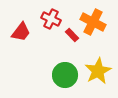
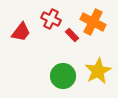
green circle: moved 2 px left, 1 px down
